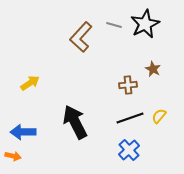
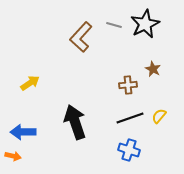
black arrow: rotated 8 degrees clockwise
blue cross: rotated 30 degrees counterclockwise
